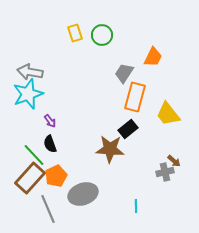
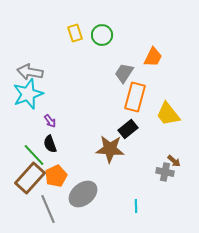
gray cross: rotated 24 degrees clockwise
gray ellipse: rotated 20 degrees counterclockwise
